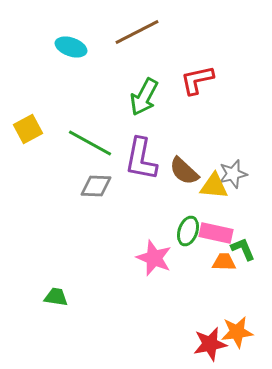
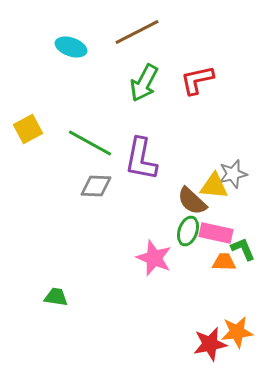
green arrow: moved 14 px up
brown semicircle: moved 8 px right, 30 px down
